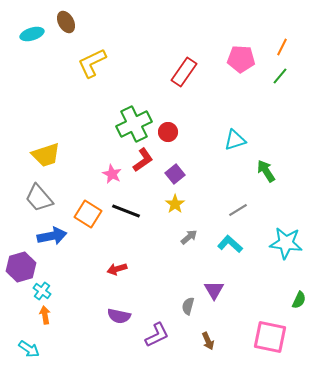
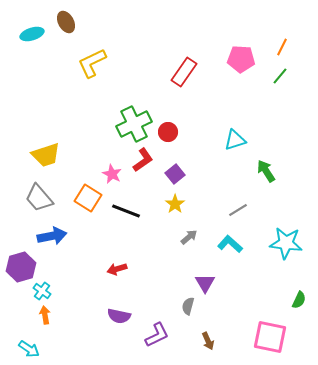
orange square: moved 16 px up
purple triangle: moved 9 px left, 7 px up
